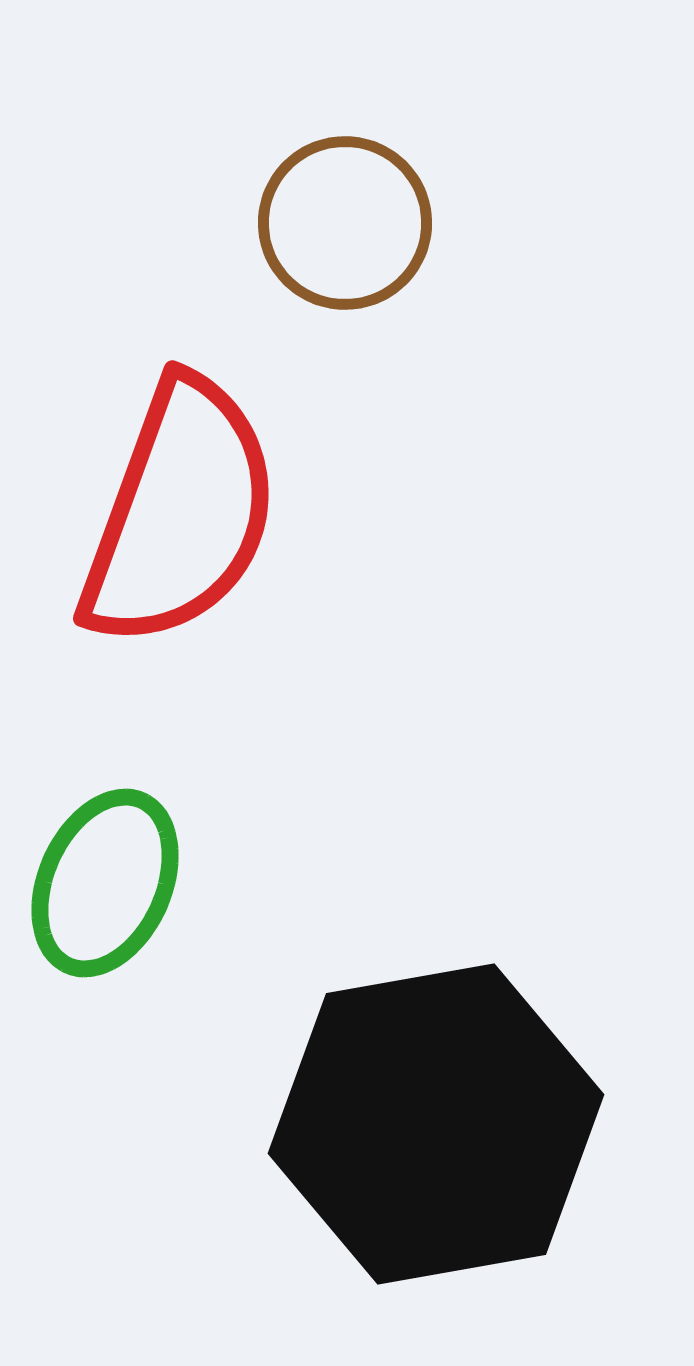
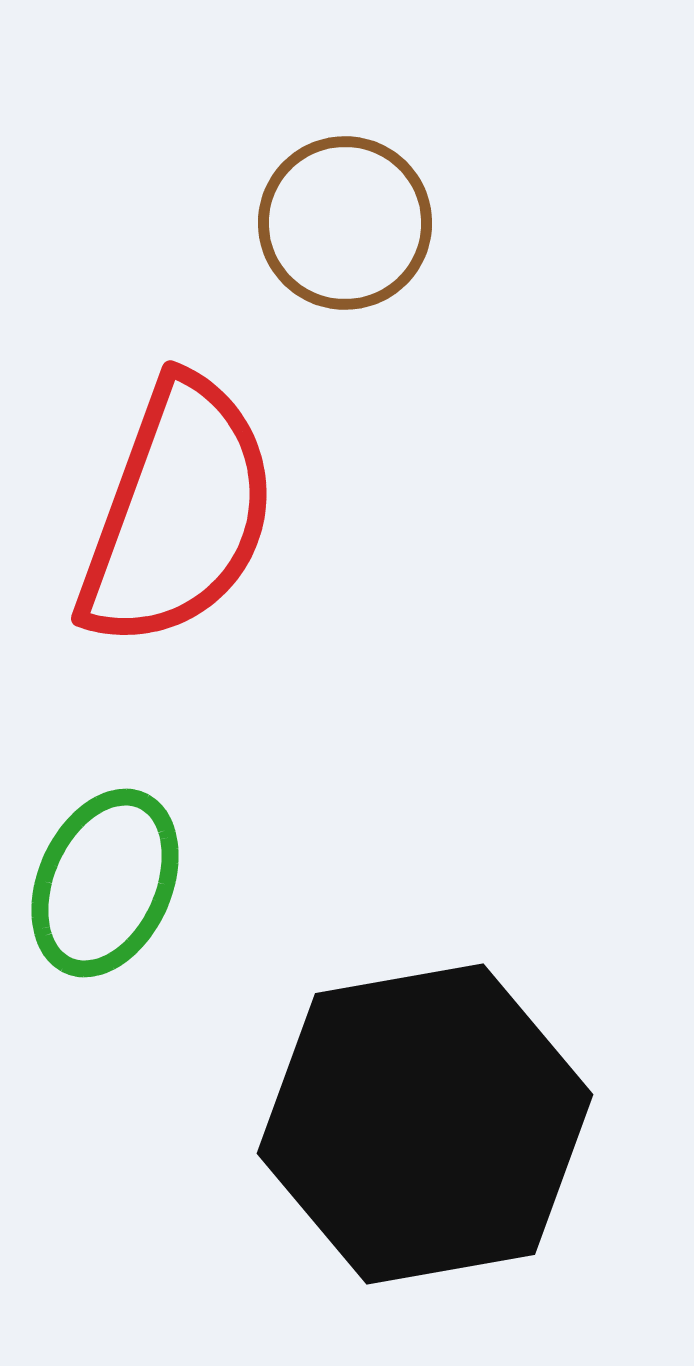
red semicircle: moved 2 px left
black hexagon: moved 11 px left
